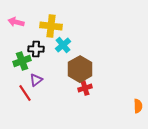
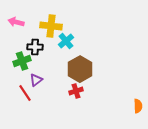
cyan cross: moved 3 px right, 4 px up
black cross: moved 1 px left, 2 px up
red cross: moved 9 px left, 3 px down
